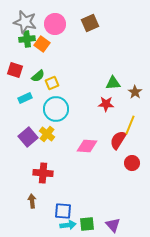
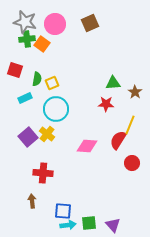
green semicircle: moved 1 px left, 3 px down; rotated 40 degrees counterclockwise
green square: moved 2 px right, 1 px up
